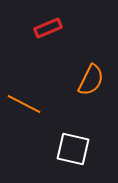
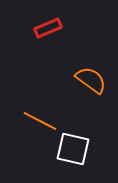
orange semicircle: rotated 80 degrees counterclockwise
orange line: moved 16 px right, 17 px down
